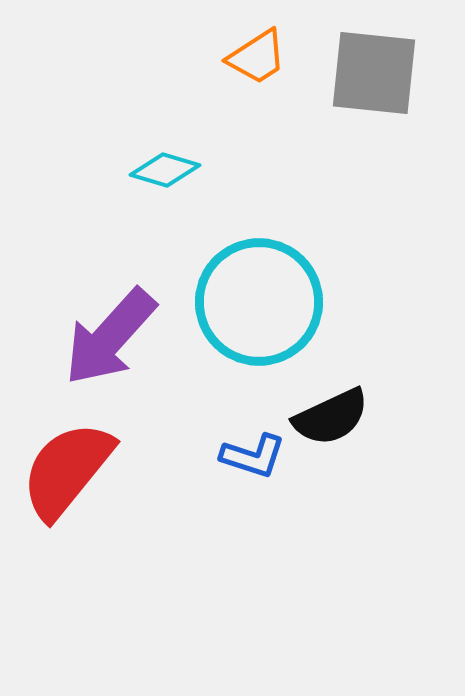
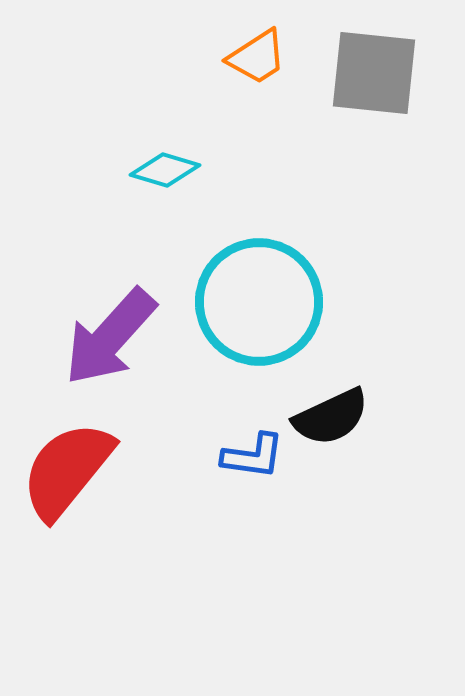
blue L-shape: rotated 10 degrees counterclockwise
